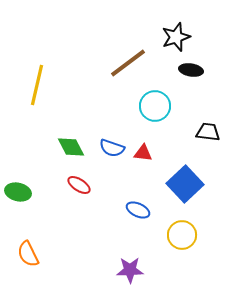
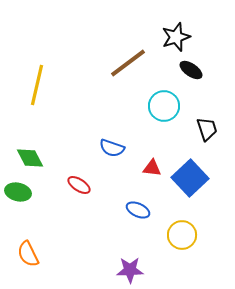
black ellipse: rotated 25 degrees clockwise
cyan circle: moved 9 px right
black trapezoid: moved 1 px left, 3 px up; rotated 65 degrees clockwise
green diamond: moved 41 px left, 11 px down
red triangle: moved 9 px right, 15 px down
blue square: moved 5 px right, 6 px up
